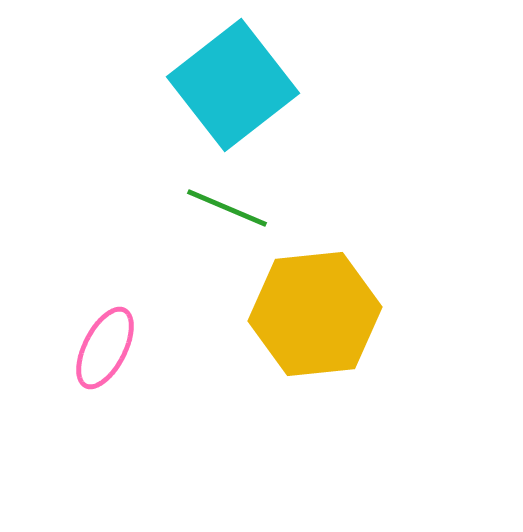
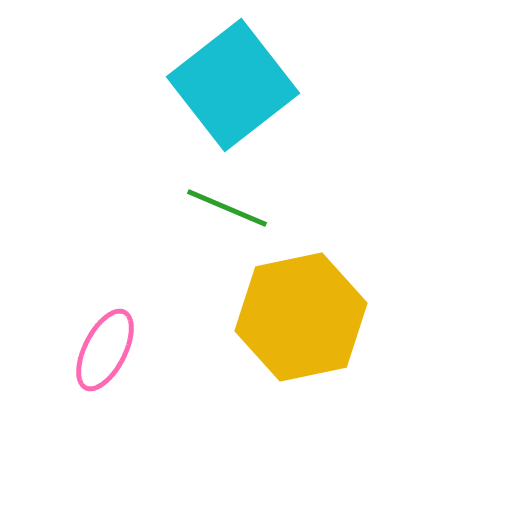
yellow hexagon: moved 14 px left, 3 px down; rotated 6 degrees counterclockwise
pink ellipse: moved 2 px down
